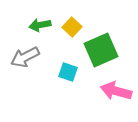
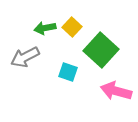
green arrow: moved 5 px right, 3 px down
green square: rotated 24 degrees counterclockwise
